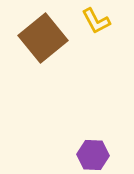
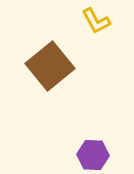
brown square: moved 7 px right, 28 px down
